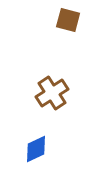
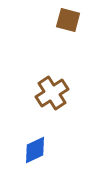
blue diamond: moved 1 px left, 1 px down
